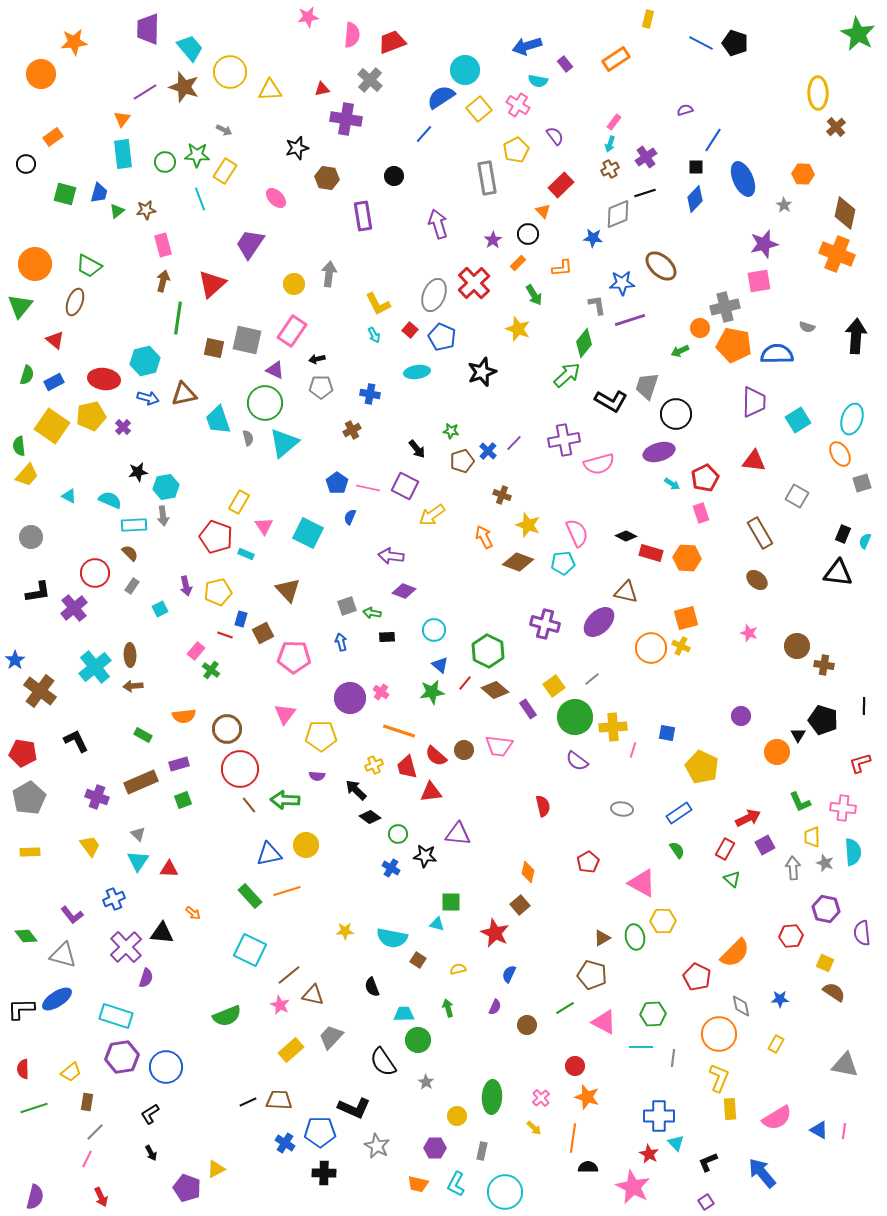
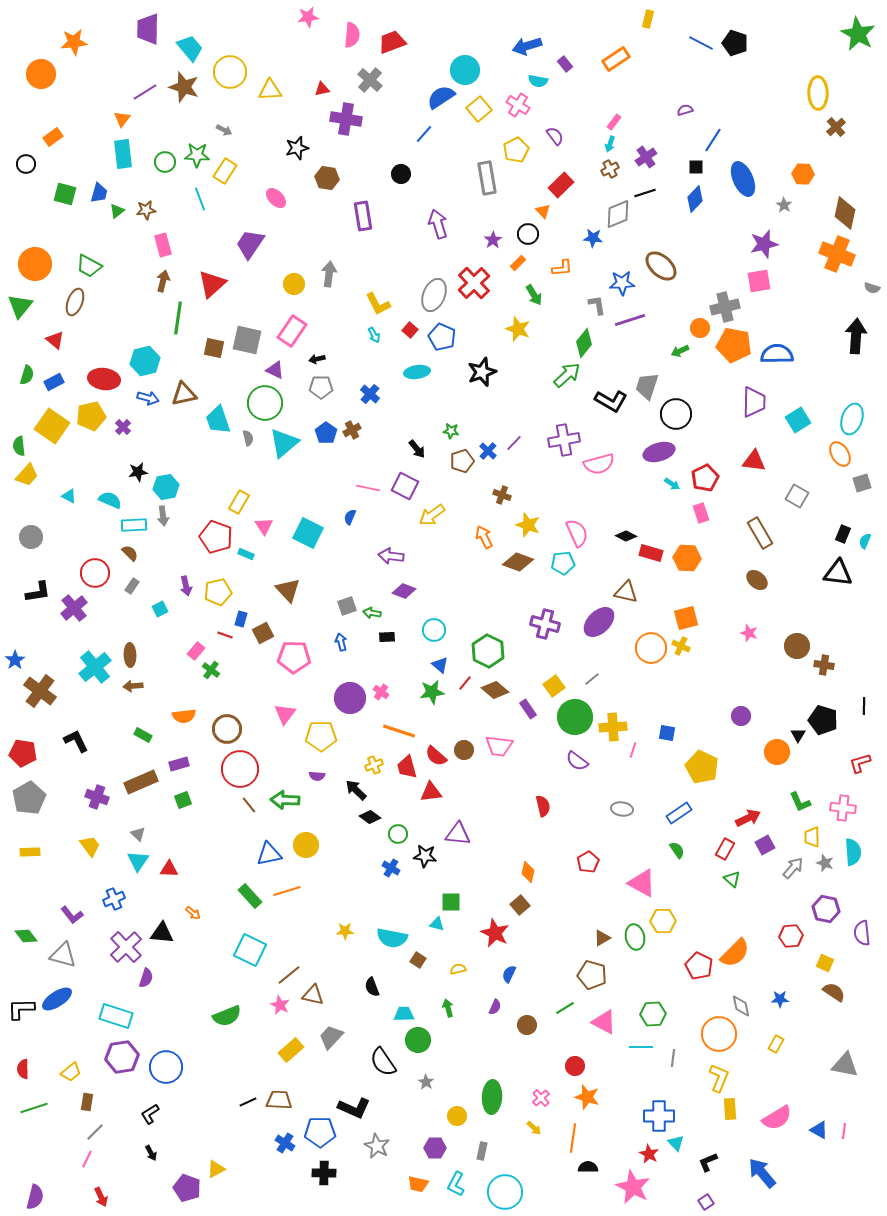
black circle at (394, 176): moved 7 px right, 2 px up
gray semicircle at (807, 327): moved 65 px right, 39 px up
blue cross at (370, 394): rotated 30 degrees clockwise
blue pentagon at (337, 483): moved 11 px left, 50 px up
gray arrow at (793, 868): rotated 45 degrees clockwise
red pentagon at (697, 977): moved 2 px right, 11 px up
